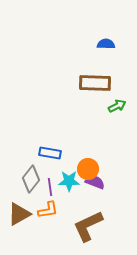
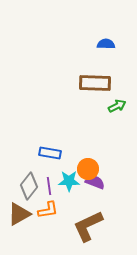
gray diamond: moved 2 px left, 7 px down
purple line: moved 1 px left, 1 px up
